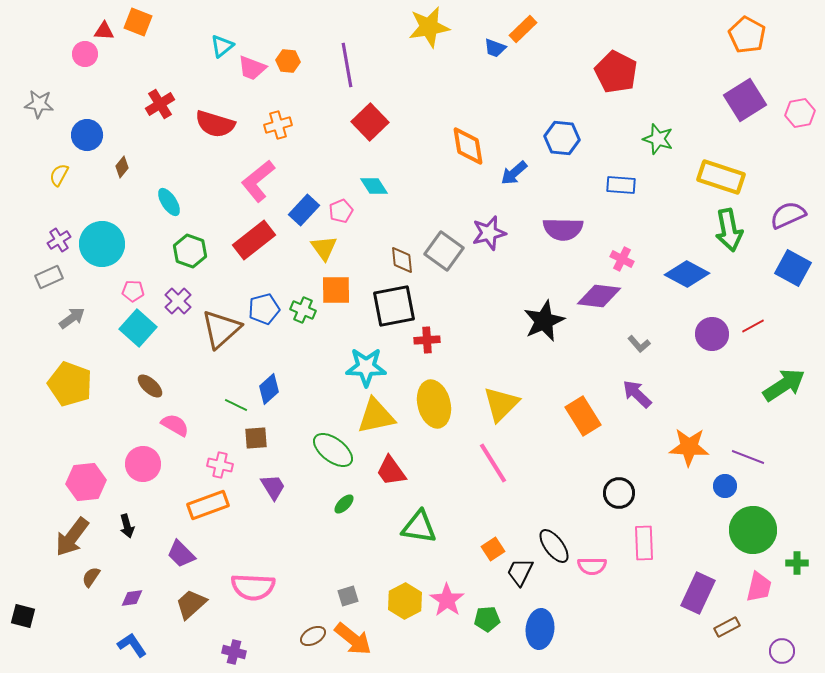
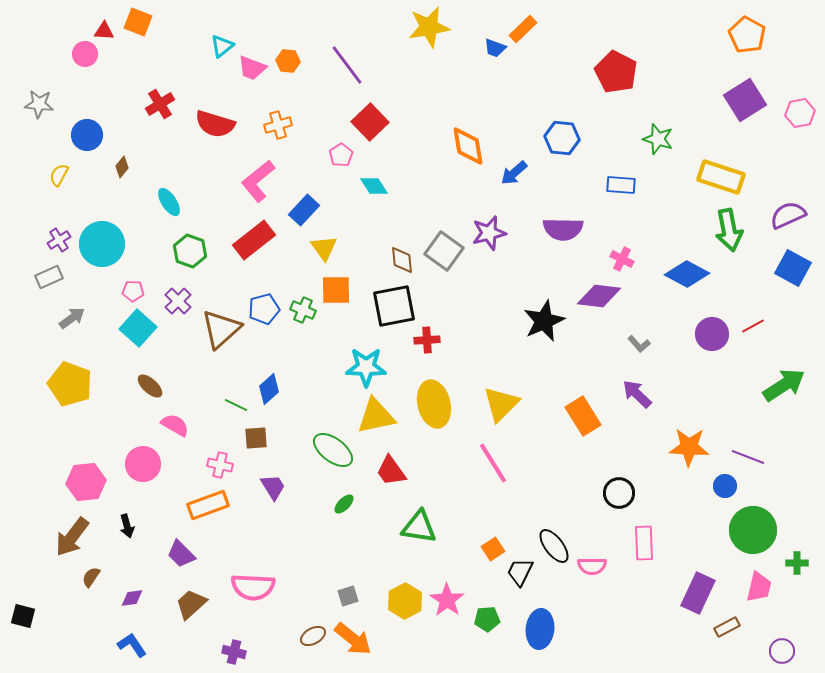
purple line at (347, 65): rotated 27 degrees counterclockwise
pink pentagon at (341, 211): moved 56 px up; rotated 10 degrees counterclockwise
